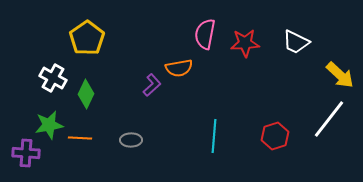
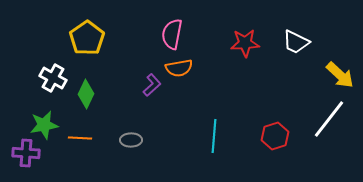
pink semicircle: moved 33 px left
green star: moved 5 px left
